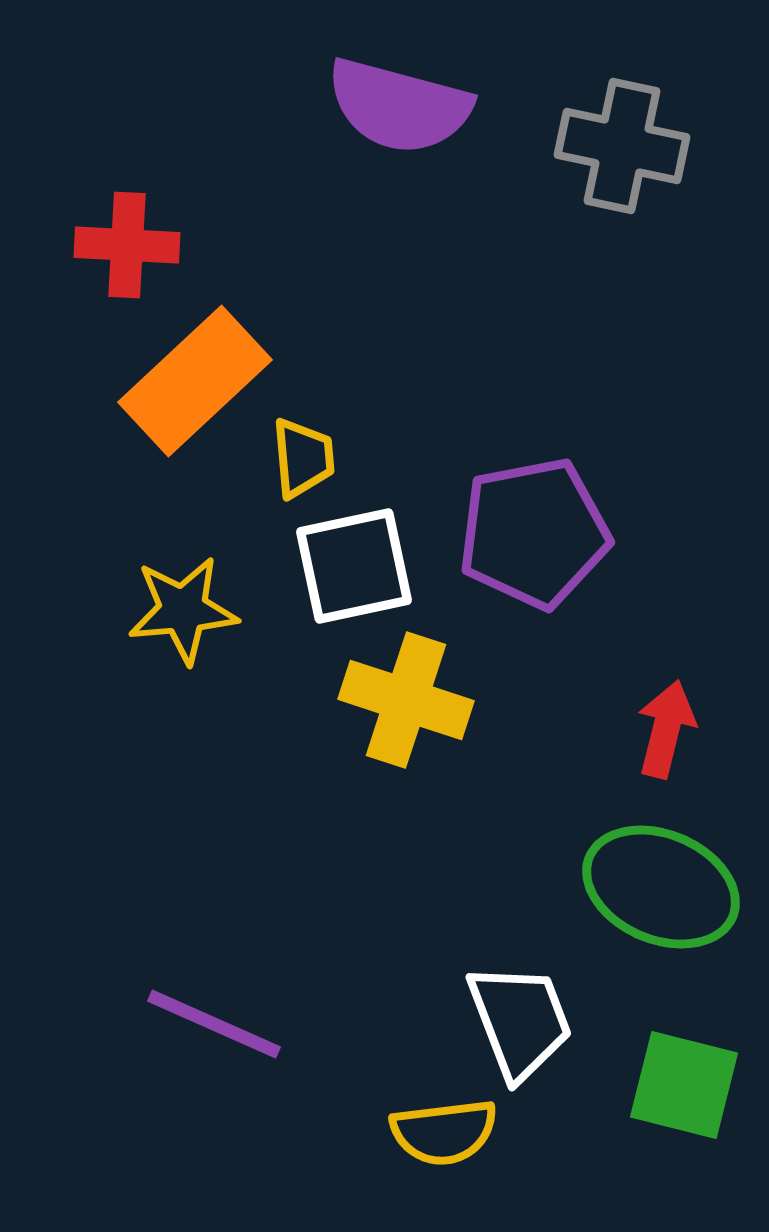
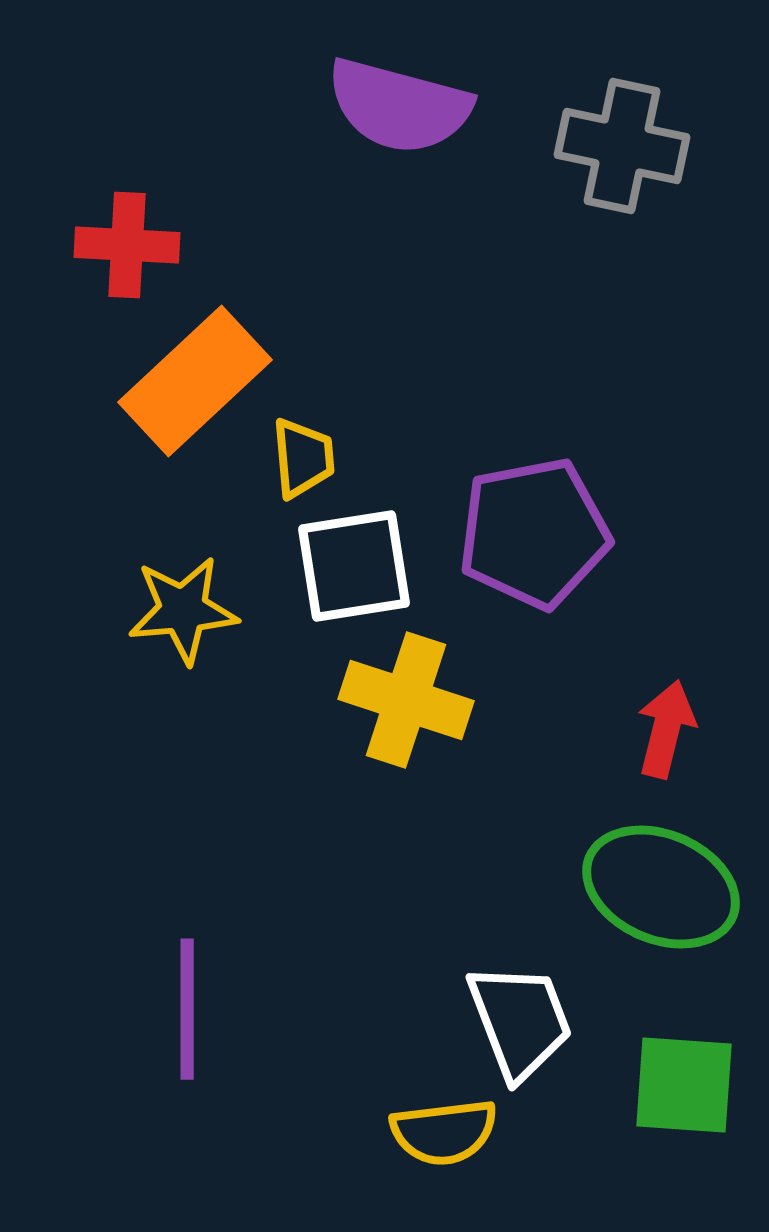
white square: rotated 3 degrees clockwise
purple line: moved 27 px left, 15 px up; rotated 66 degrees clockwise
green square: rotated 10 degrees counterclockwise
